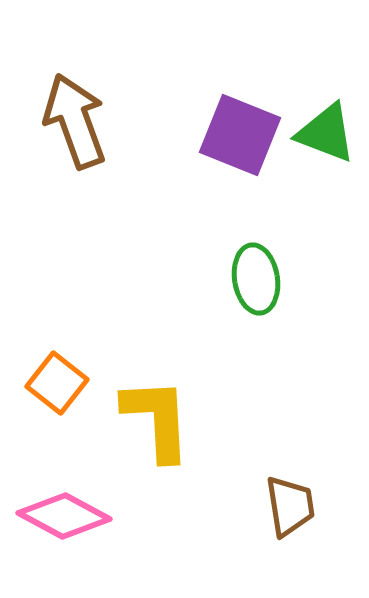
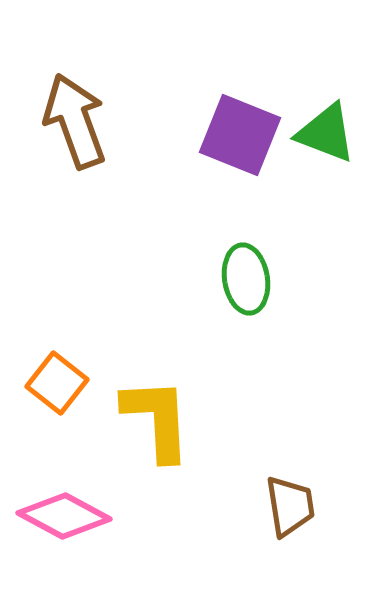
green ellipse: moved 10 px left
